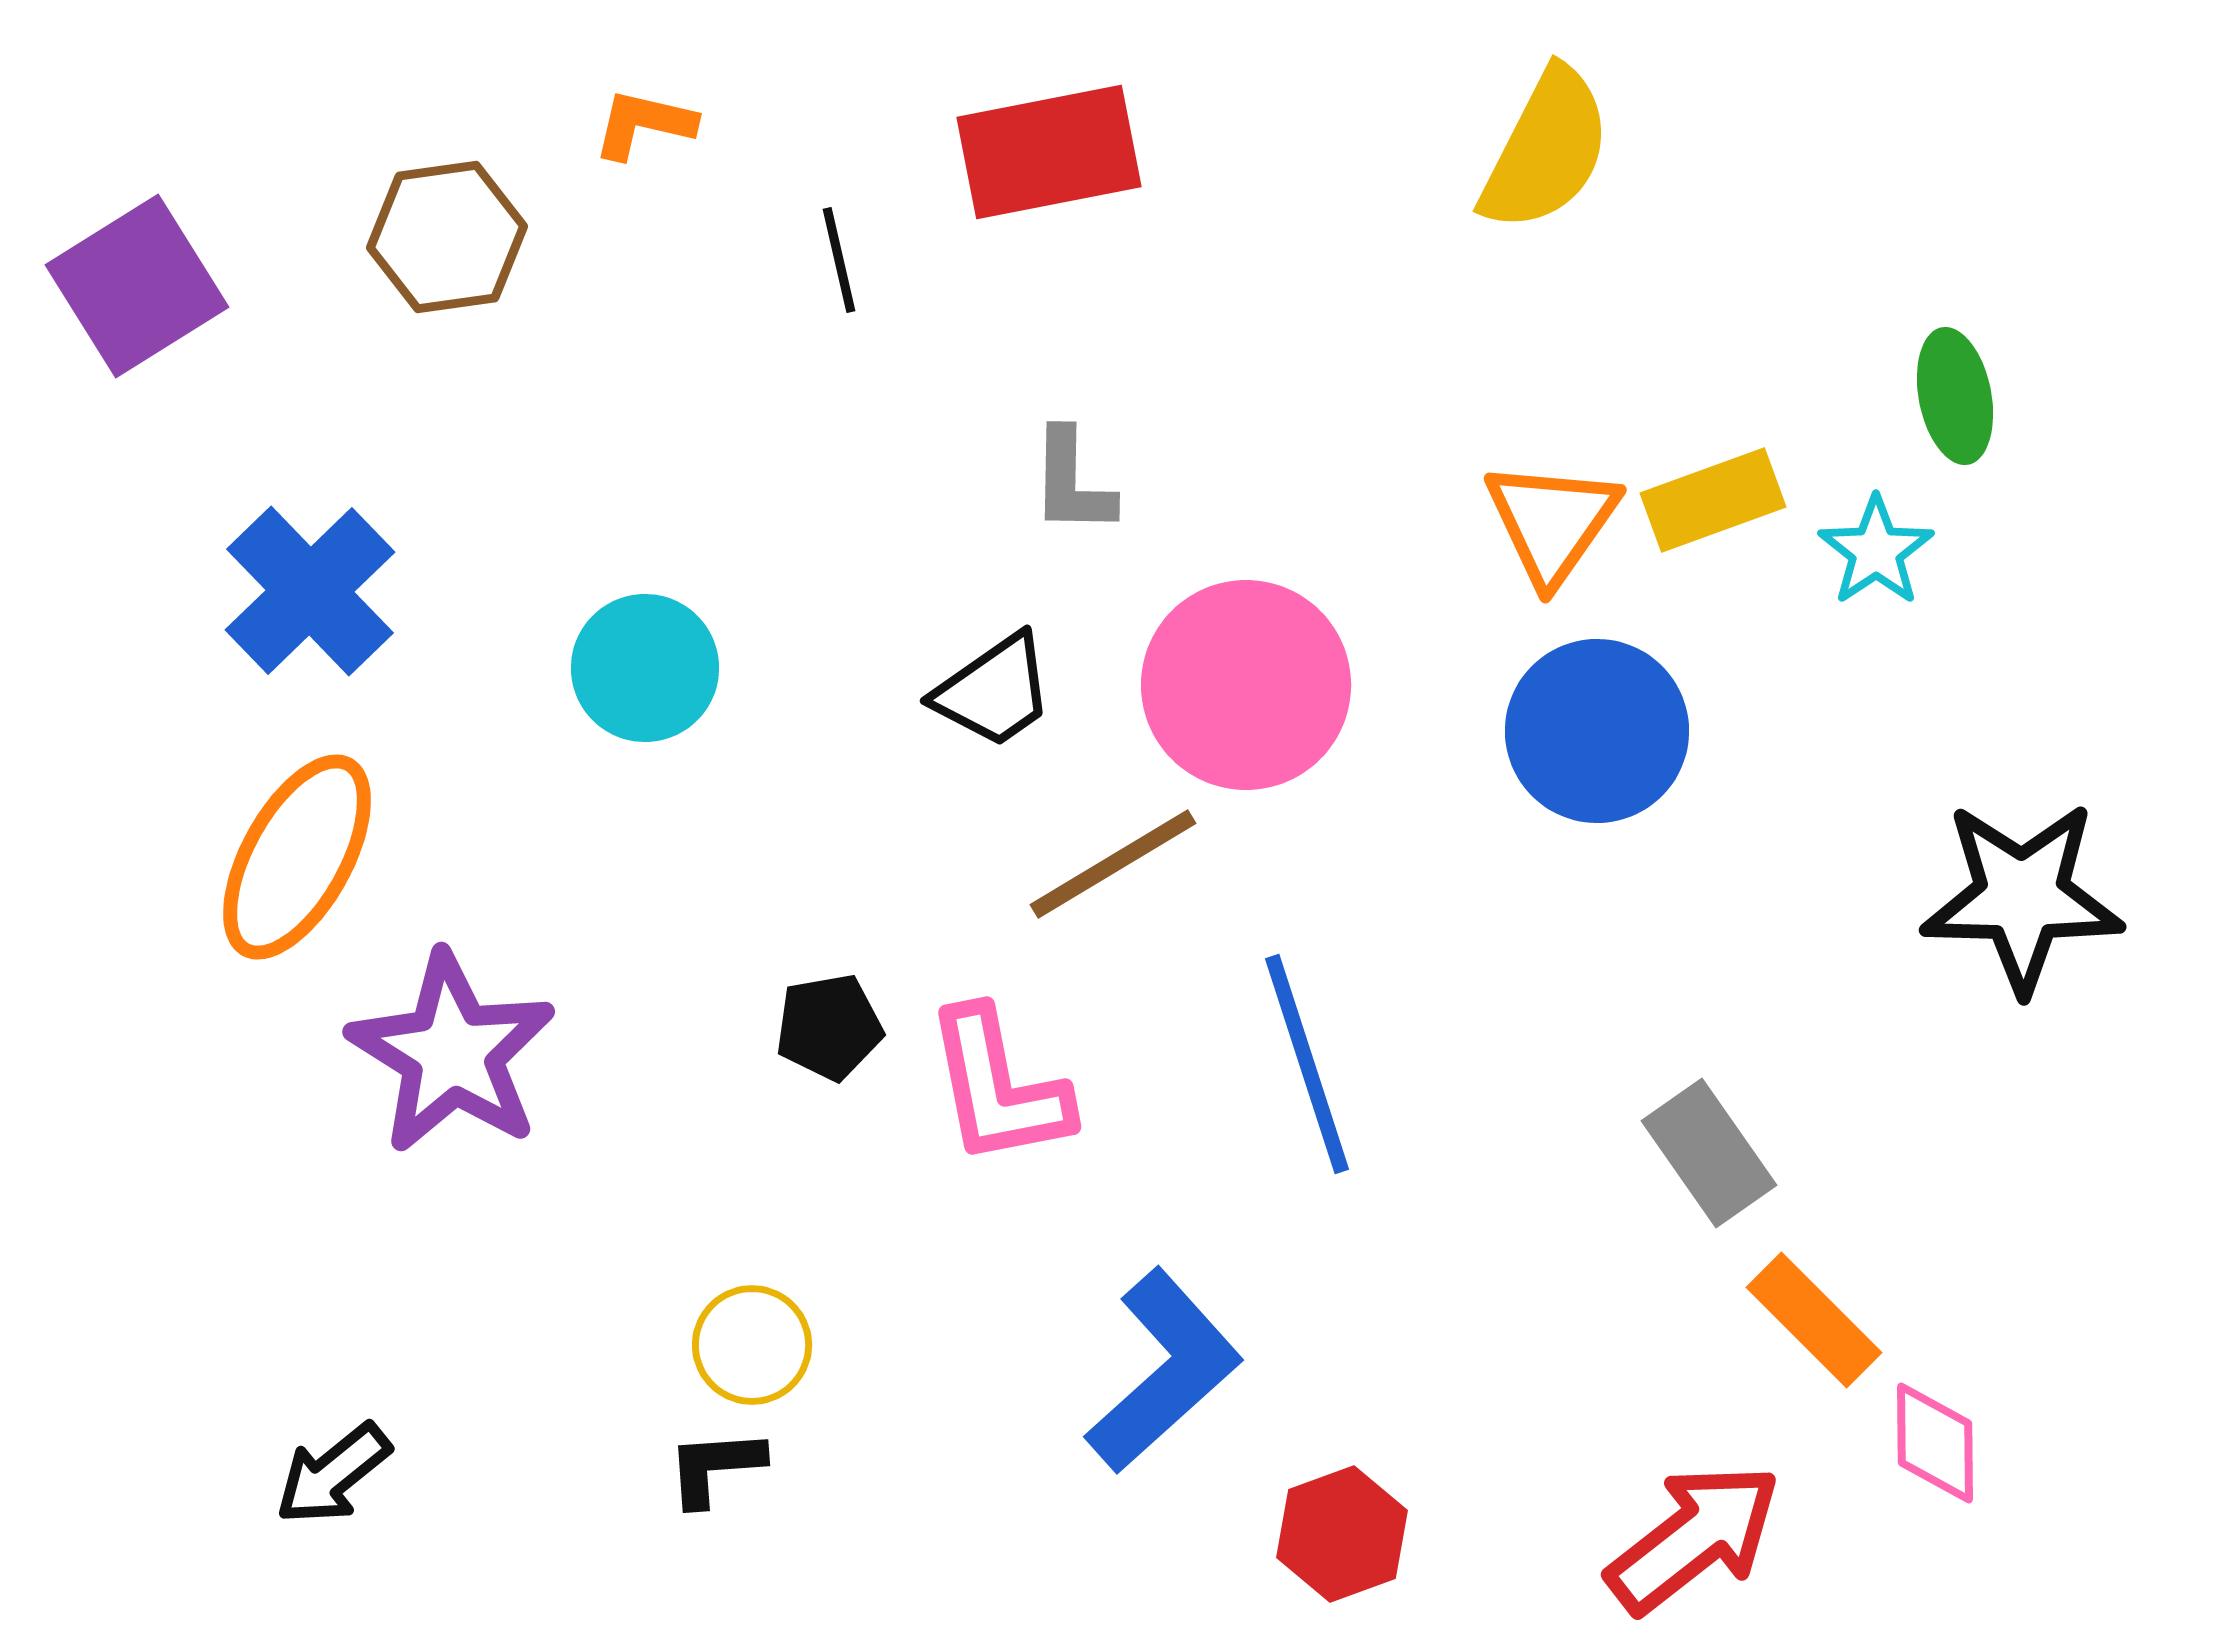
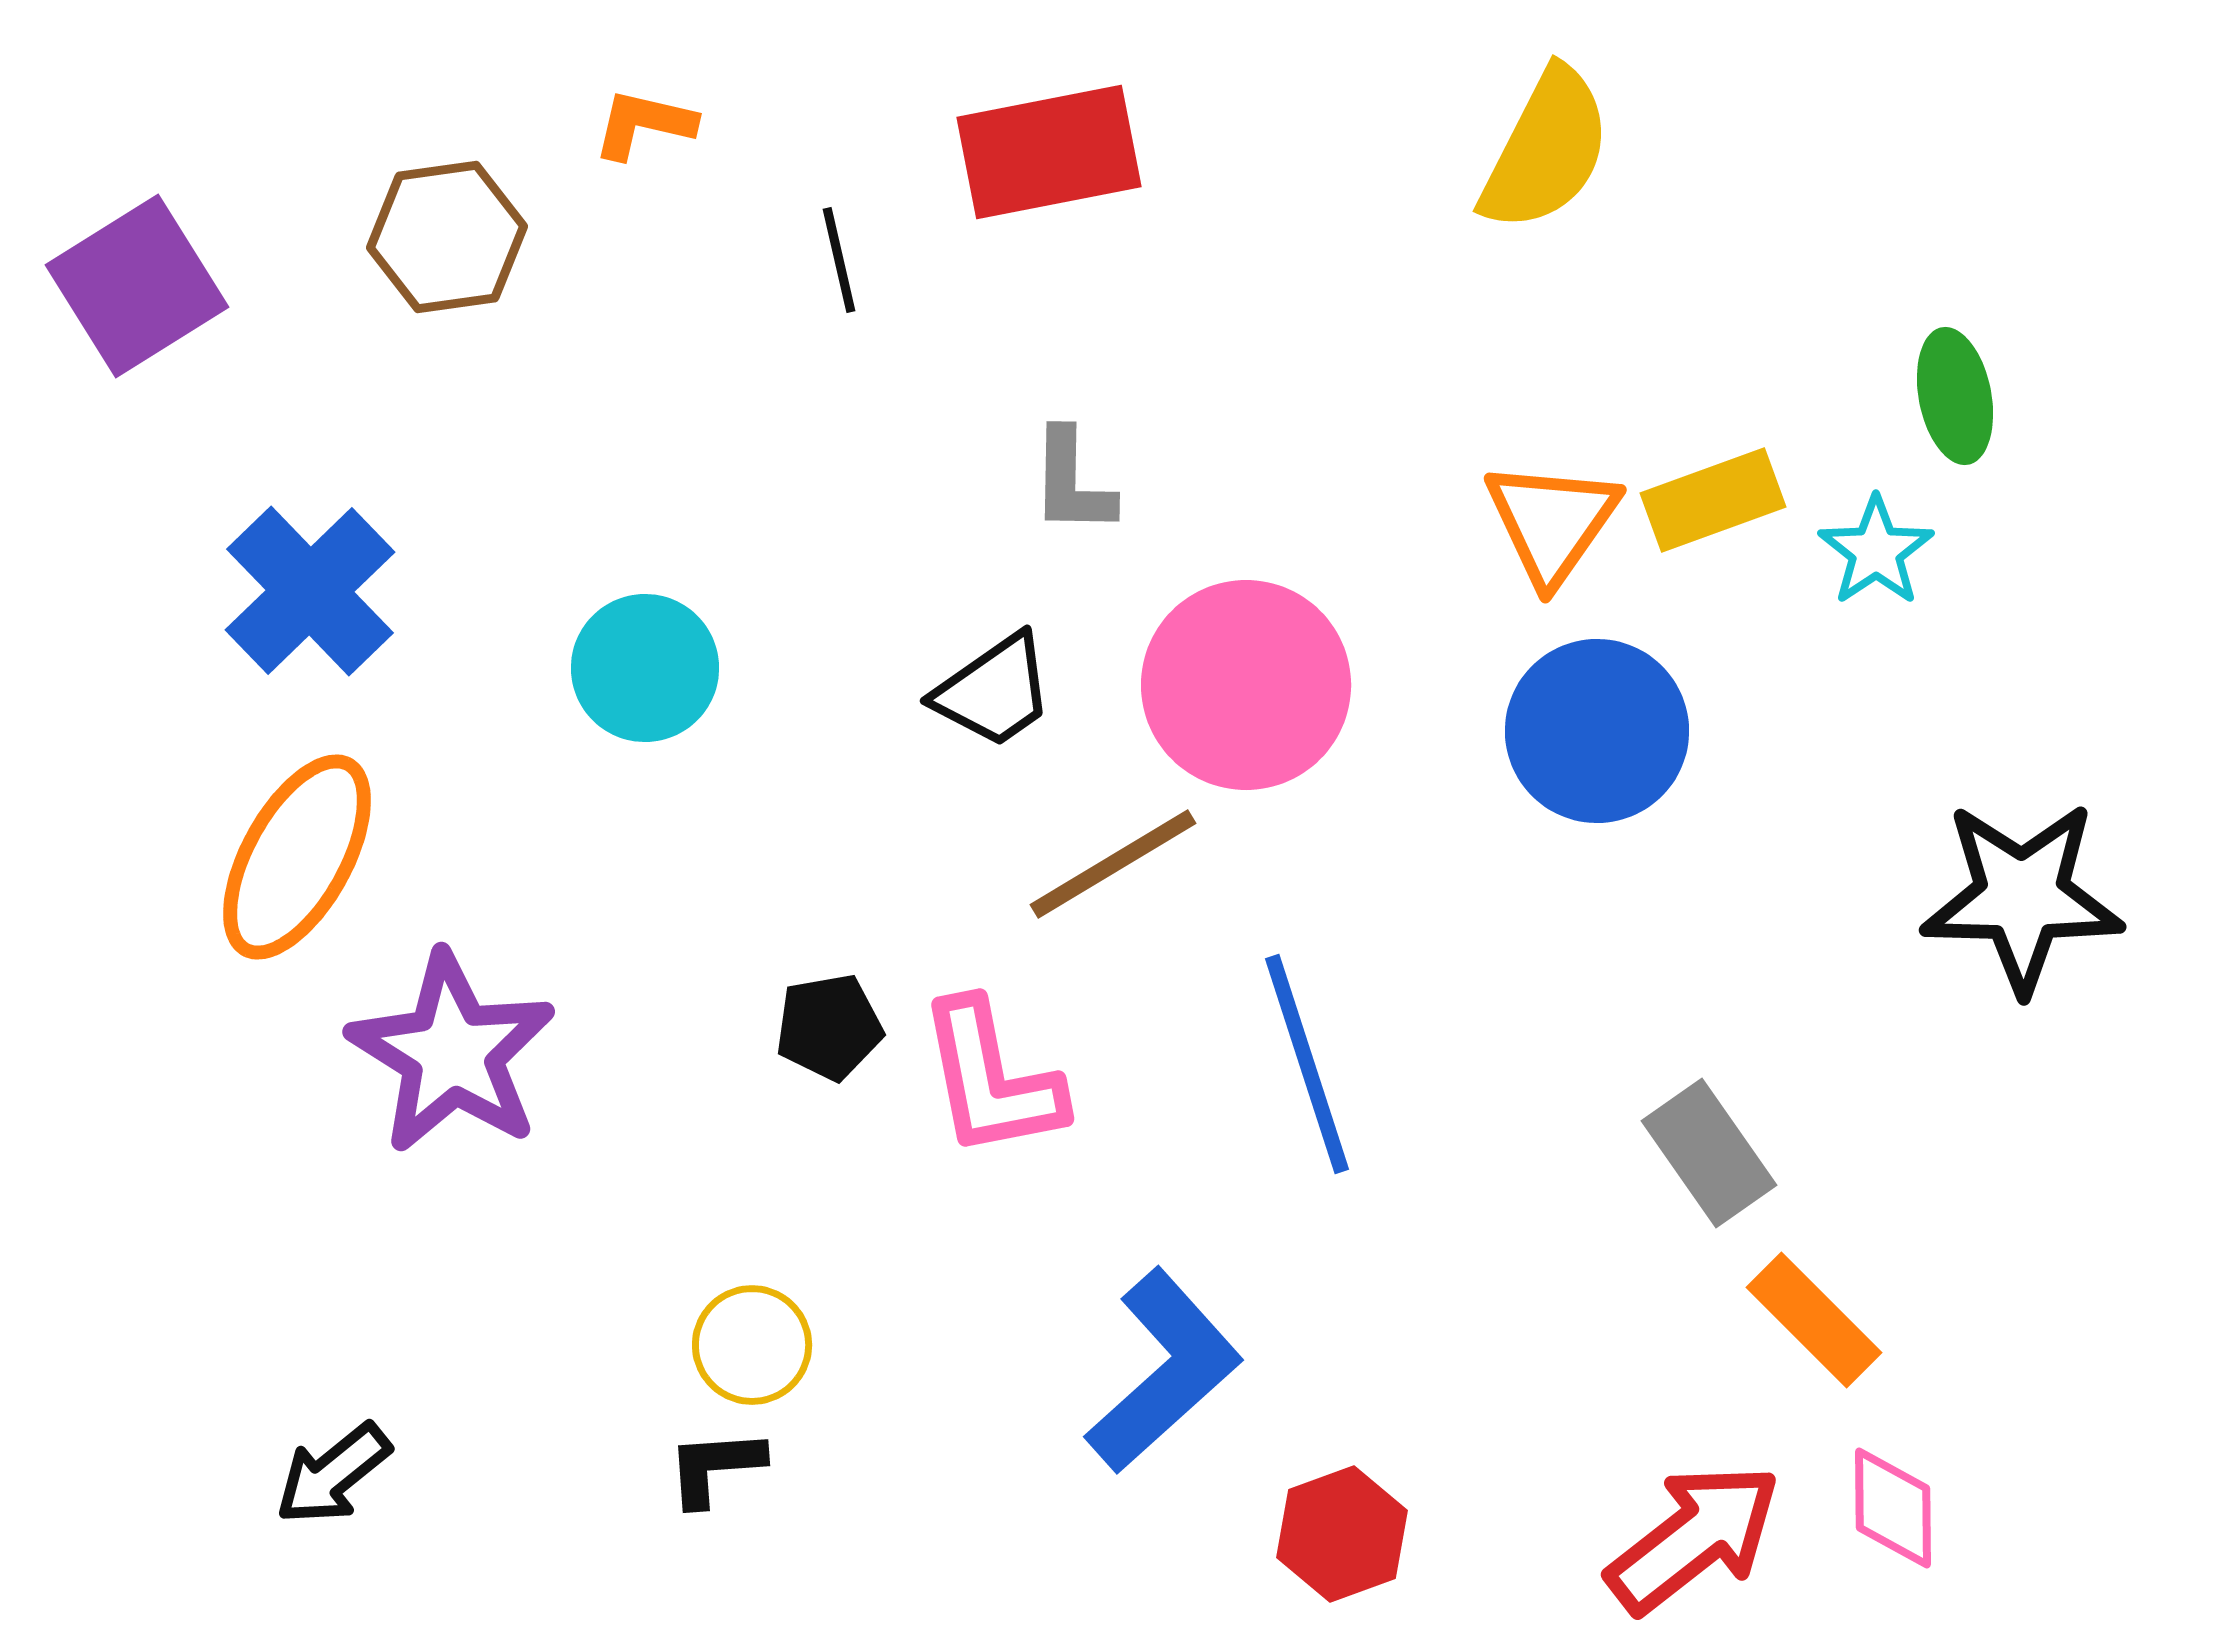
pink L-shape: moved 7 px left, 8 px up
pink diamond: moved 42 px left, 65 px down
